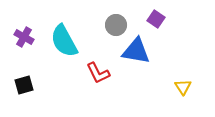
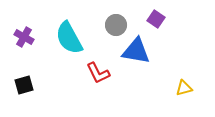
cyan semicircle: moved 5 px right, 3 px up
yellow triangle: moved 1 px right, 1 px down; rotated 48 degrees clockwise
